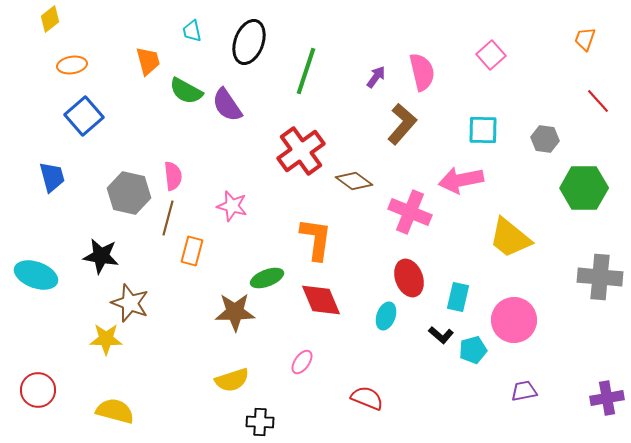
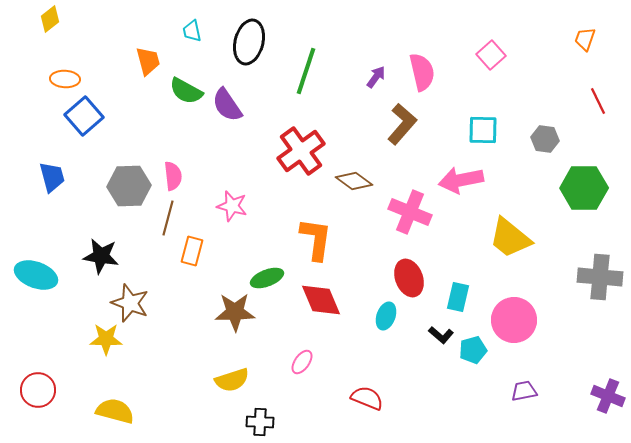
black ellipse at (249, 42): rotated 6 degrees counterclockwise
orange ellipse at (72, 65): moved 7 px left, 14 px down; rotated 12 degrees clockwise
red line at (598, 101): rotated 16 degrees clockwise
gray hexagon at (129, 193): moved 7 px up; rotated 15 degrees counterclockwise
purple cross at (607, 398): moved 1 px right, 2 px up; rotated 32 degrees clockwise
